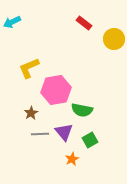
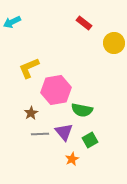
yellow circle: moved 4 px down
